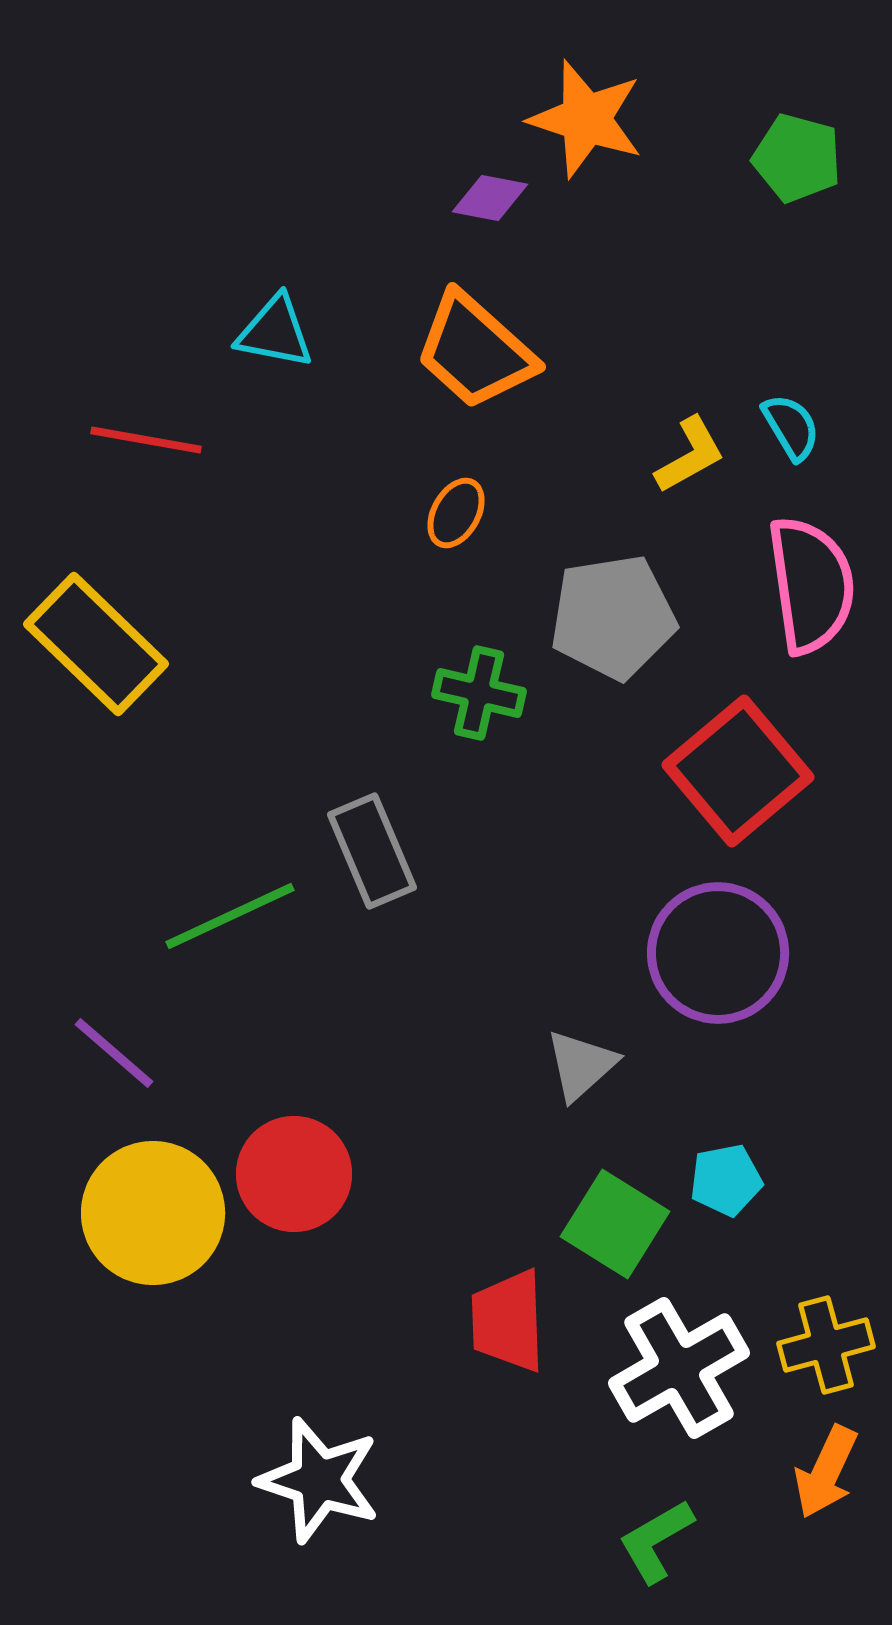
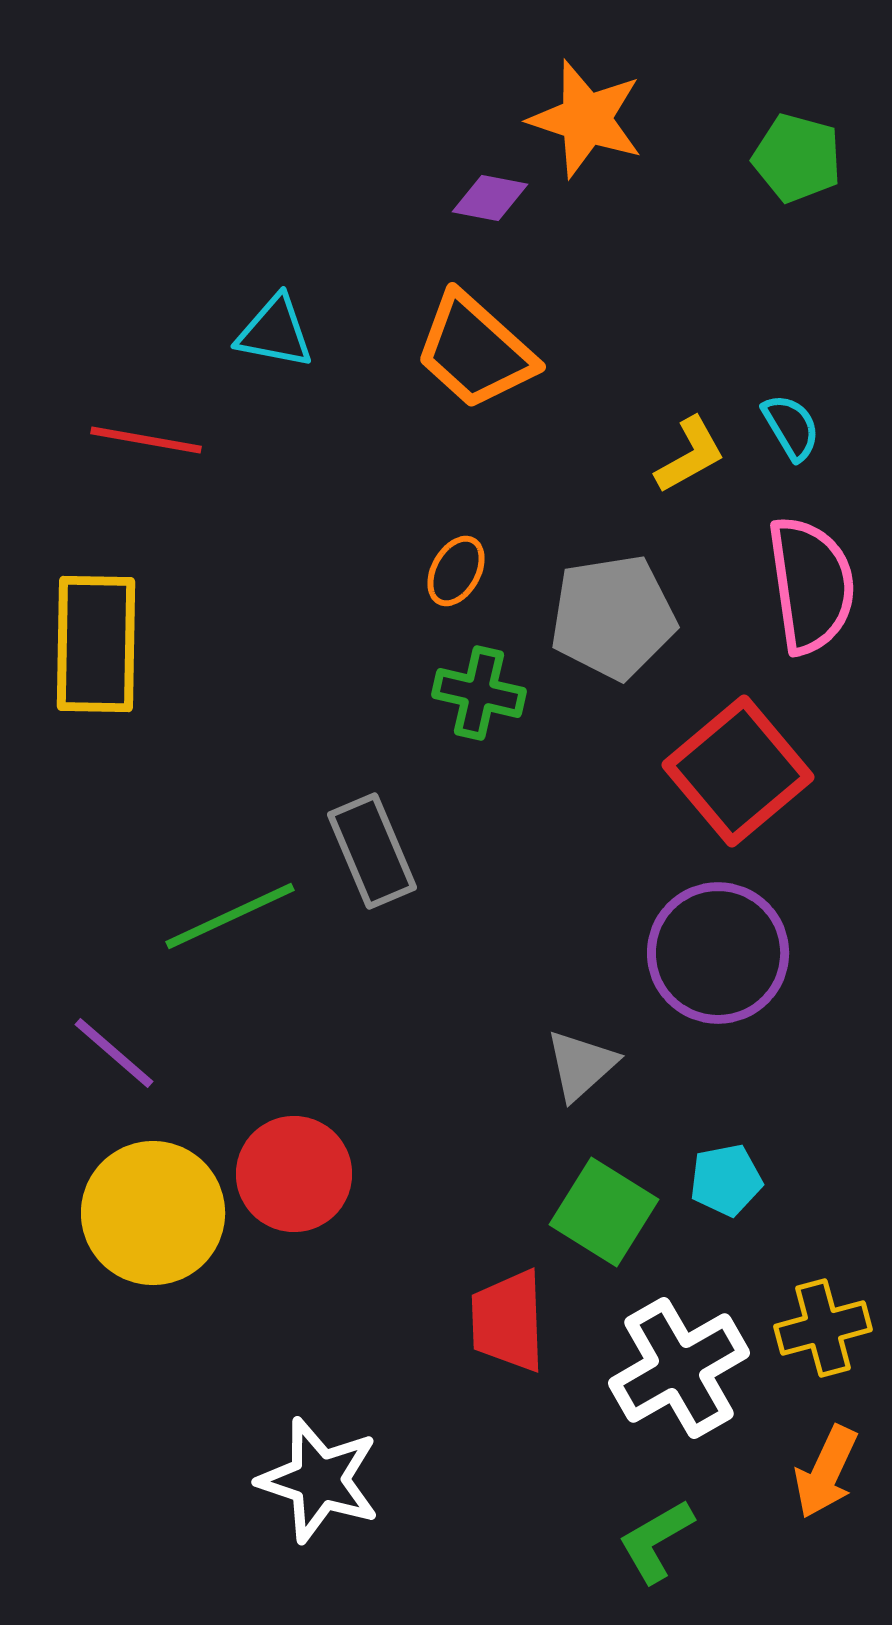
orange ellipse: moved 58 px down
yellow rectangle: rotated 47 degrees clockwise
green square: moved 11 px left, 12 px up
yellow cross: moved 3 px left, 17 px up
